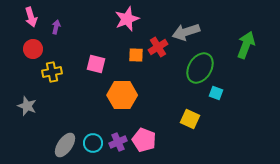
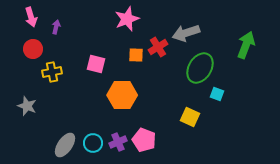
gray arrow: moved 1 px down
cyan square: moved 1 px right, 1 px down
yellow square: moved 2 px up
